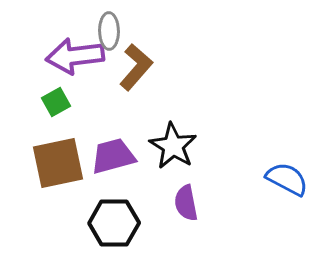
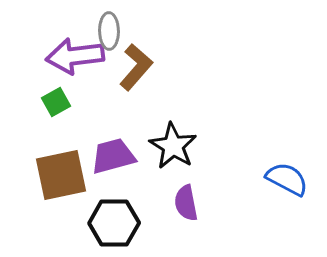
brown square: moved 3 px right, 12 px down
